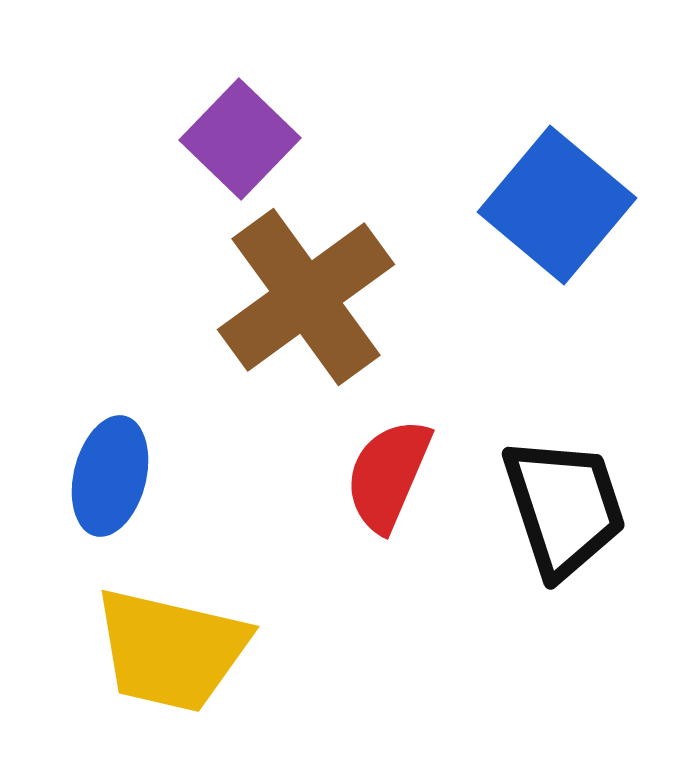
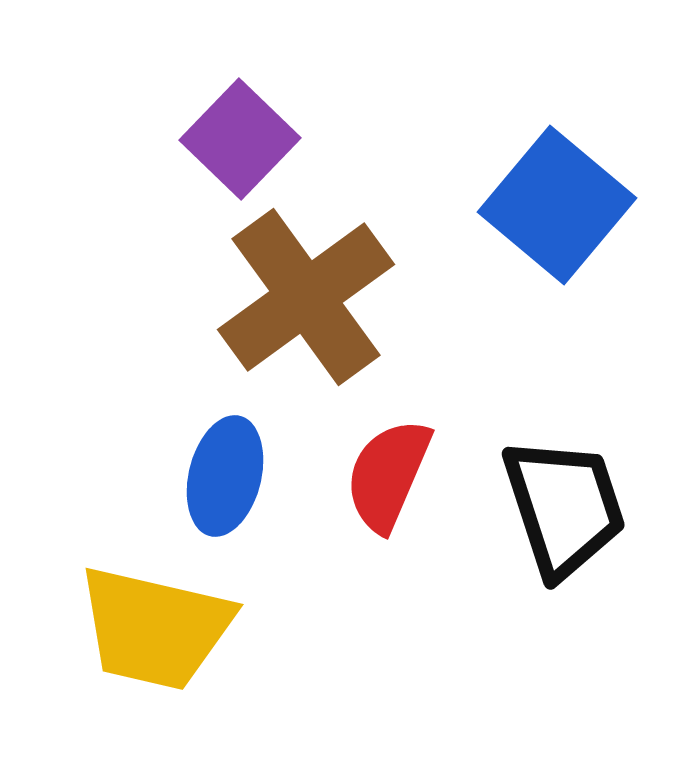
blue ellipse: moved 115 px right
yellow trapezoid: moved 16 px left, 22 px up
